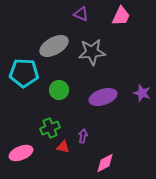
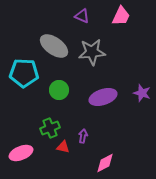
purple triangle: moved 1 px right, 2 px down
gray ellipse: rotated 64 degrees clockwise
